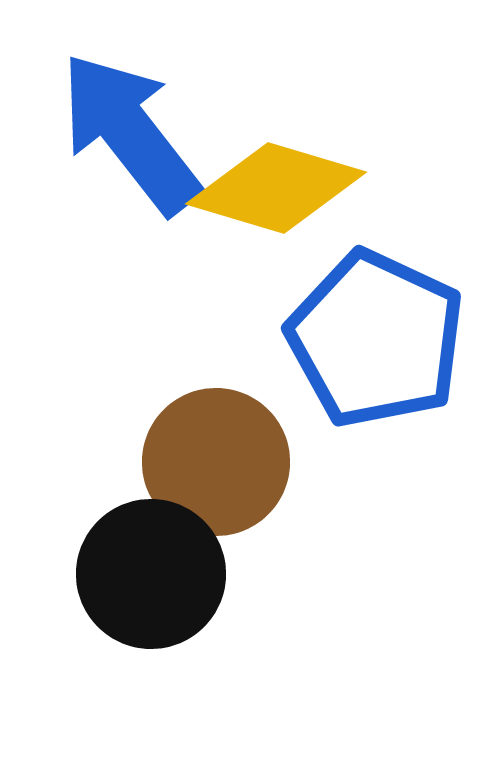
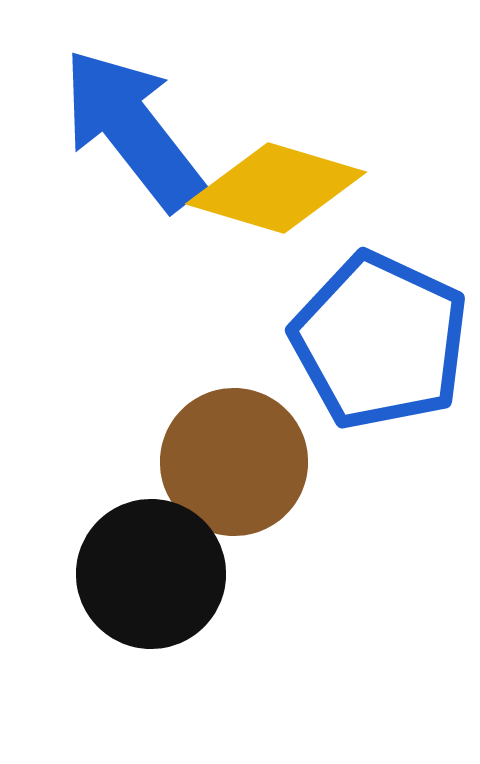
blue arrow: moved 2 px right, 4 px up
blue pentagon: moved 4 px right, 2 px down
brown circle: moved 18 px right
